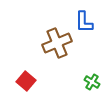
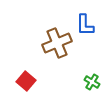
blue L-shape: moved 1 px right, 3 px down
